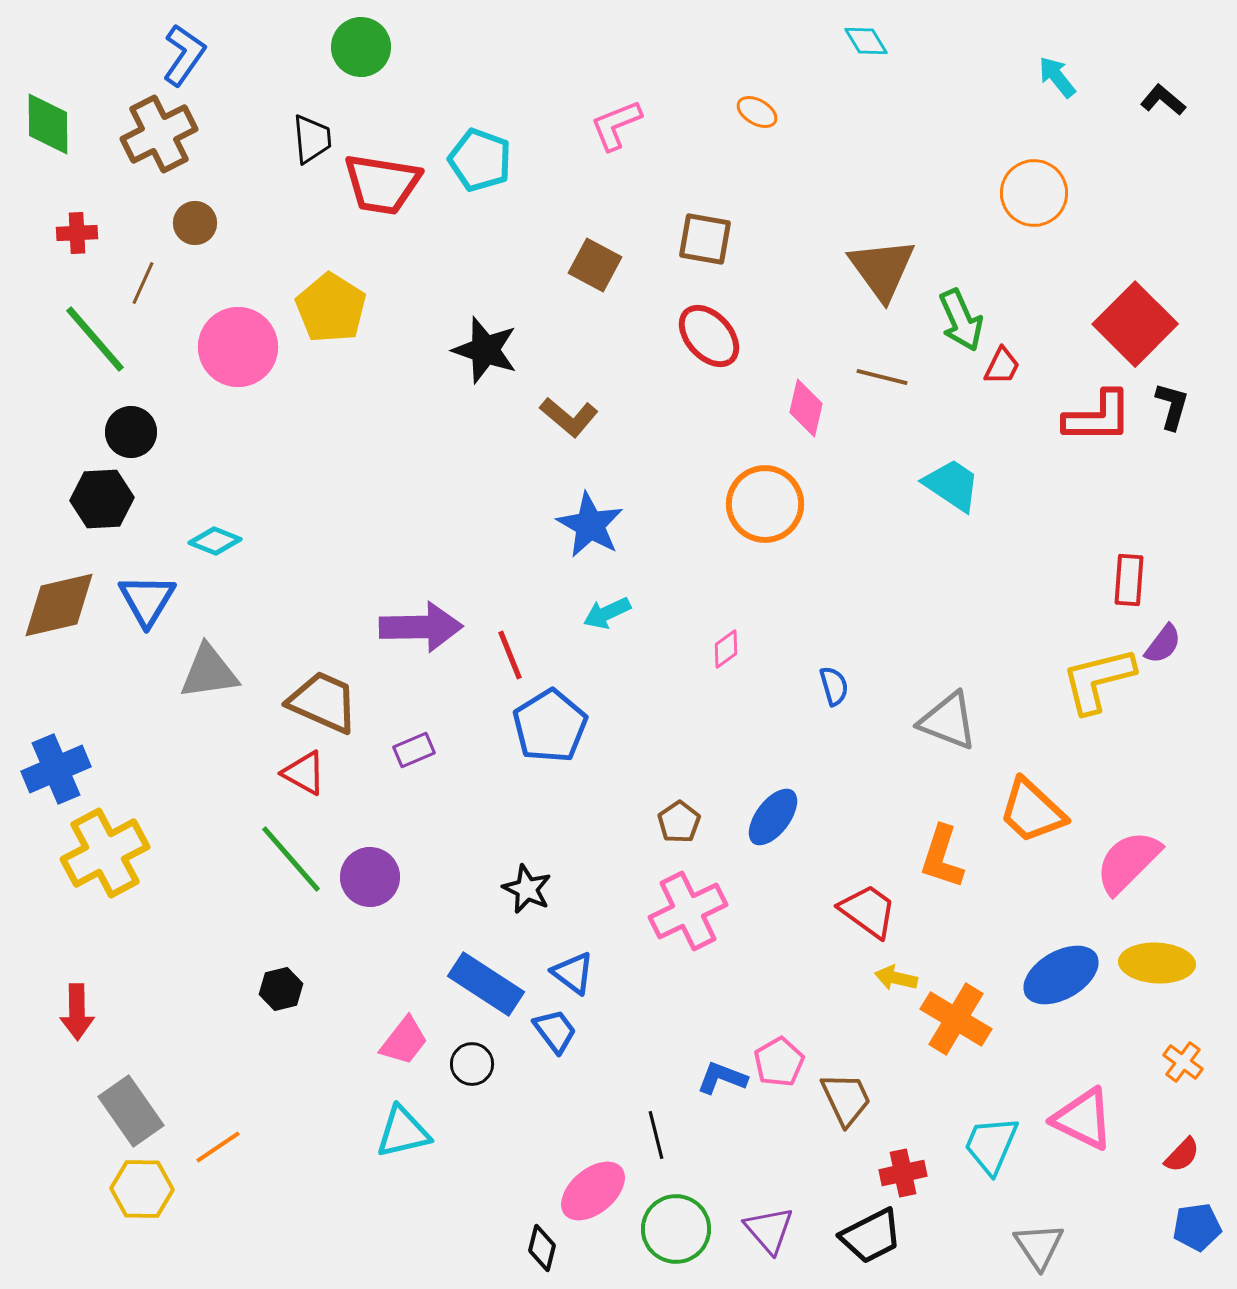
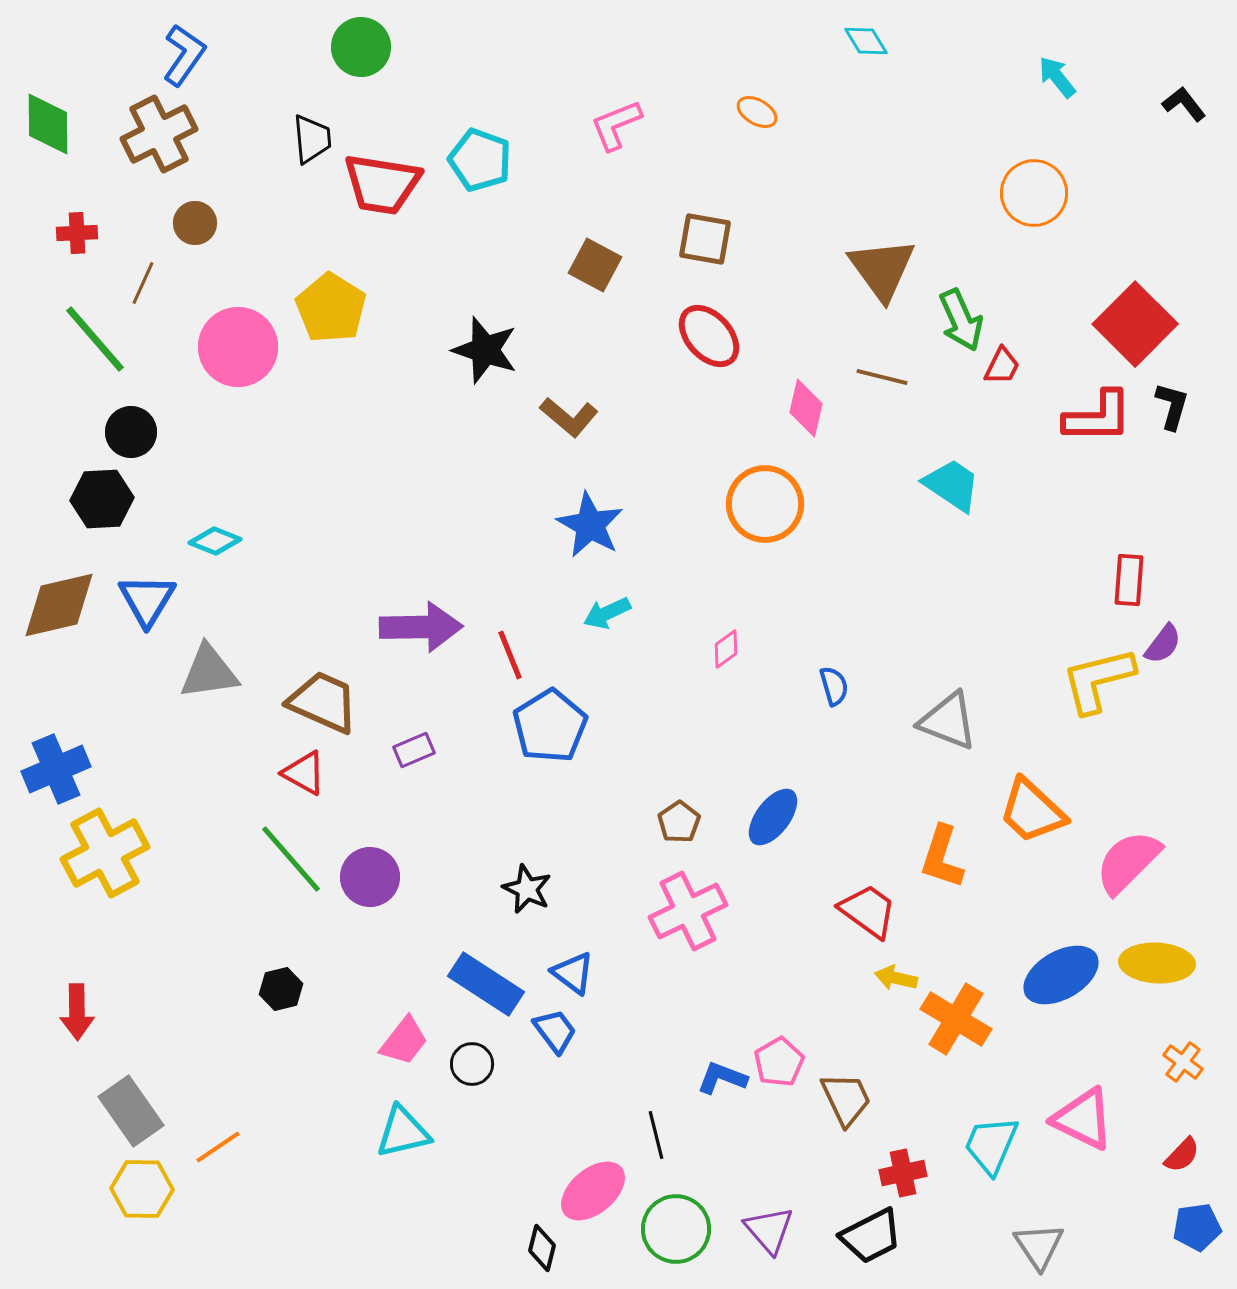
black L-shape at (1163, 100): moved 21 px right, 4 px down; rotated 12 degrees clockwise
